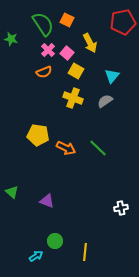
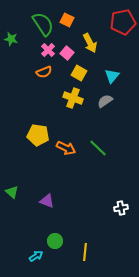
yellow square: moved 3 px right, 2 px down
